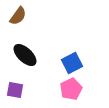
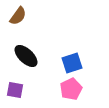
black ellipse: moved 1 px right, 1 px down
blue square: rotated 10 degrees clockwise
